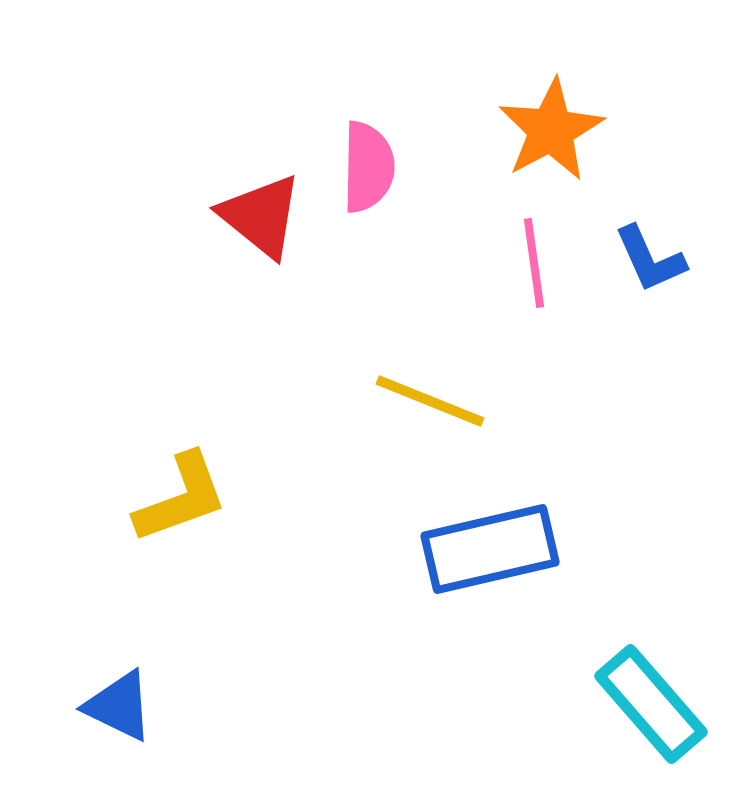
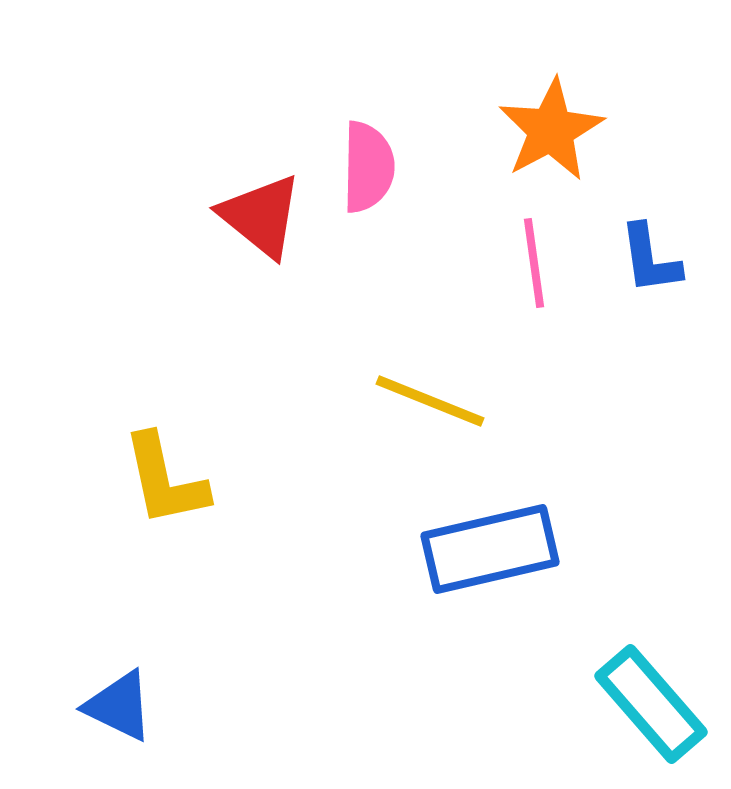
blue L-shape: rotated 16 degrees clockwise
yellow L-shape: moved 16 px left, 18 px up; rotated 98 degrees clockwise
